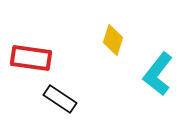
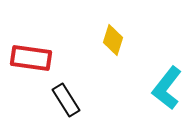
cyan L-shape: moved 9 px right, 14 px down
black rectangle: moved 6 px right, 1 px down; rotated 24 degrees clockwise
